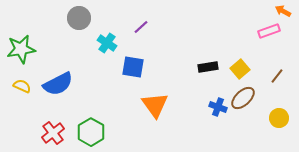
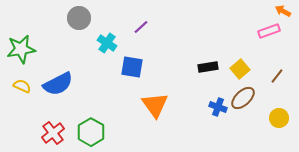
blue square: moved 1 px left
